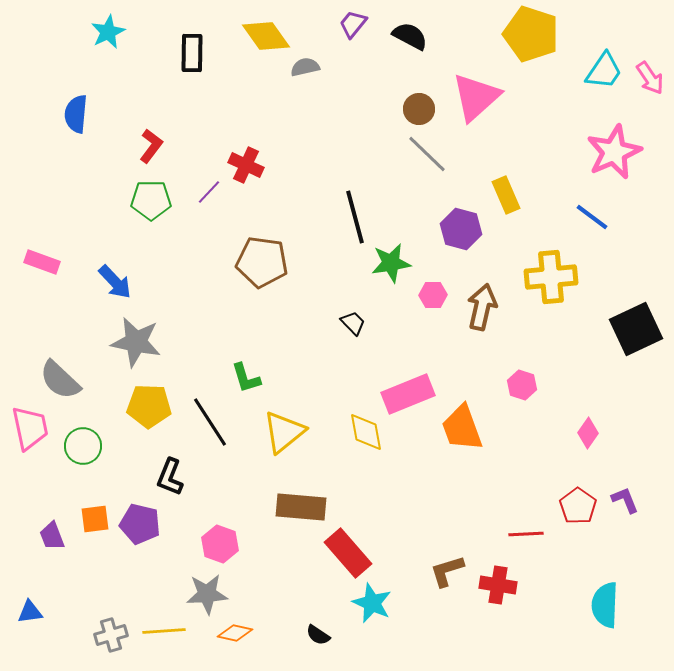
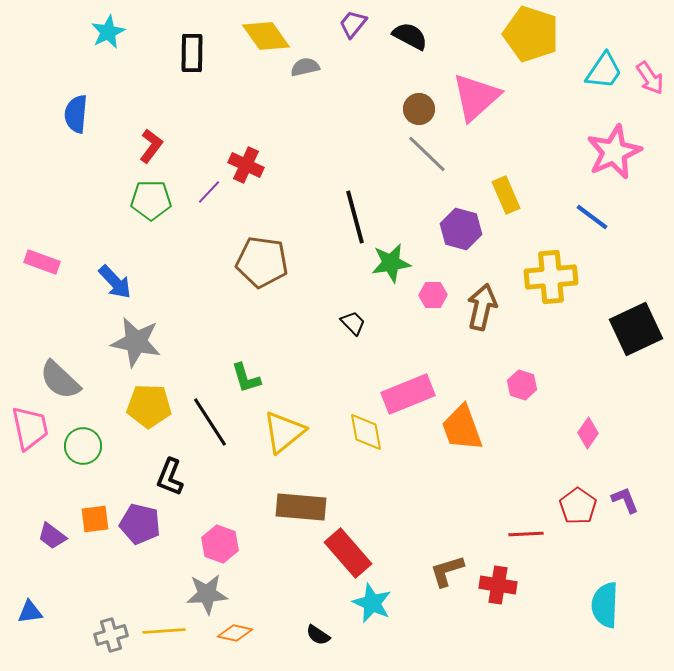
purple trapezoid at (52, 536): rotated 32 degrees counterclockwise
